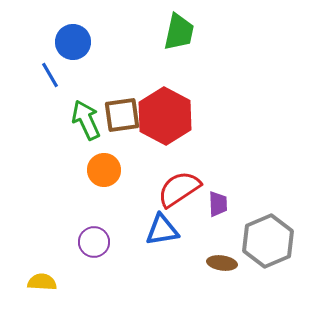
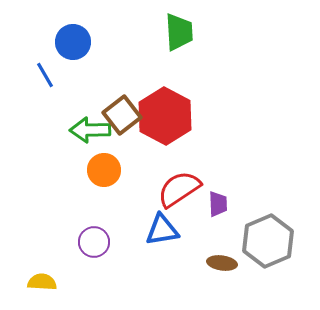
green trapezoid: rotated 15 degrees counterclockwise
blue line: moved 5 px left
brown square: rotated 30 degrees counterclockwise
green arrow: moved 4 px right, 10 px down; rotated 66 degrees counterclockwise
